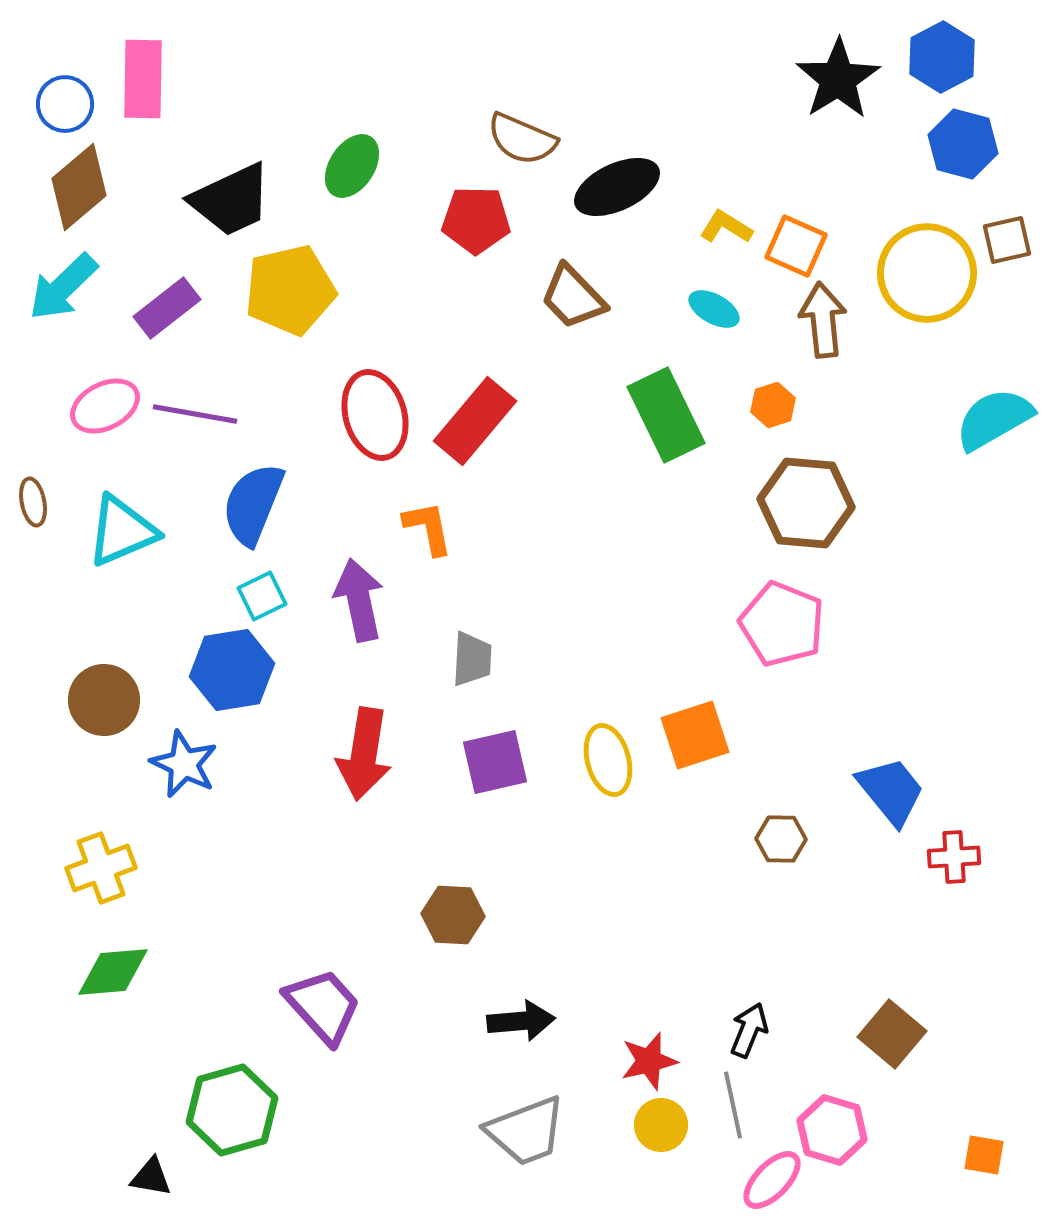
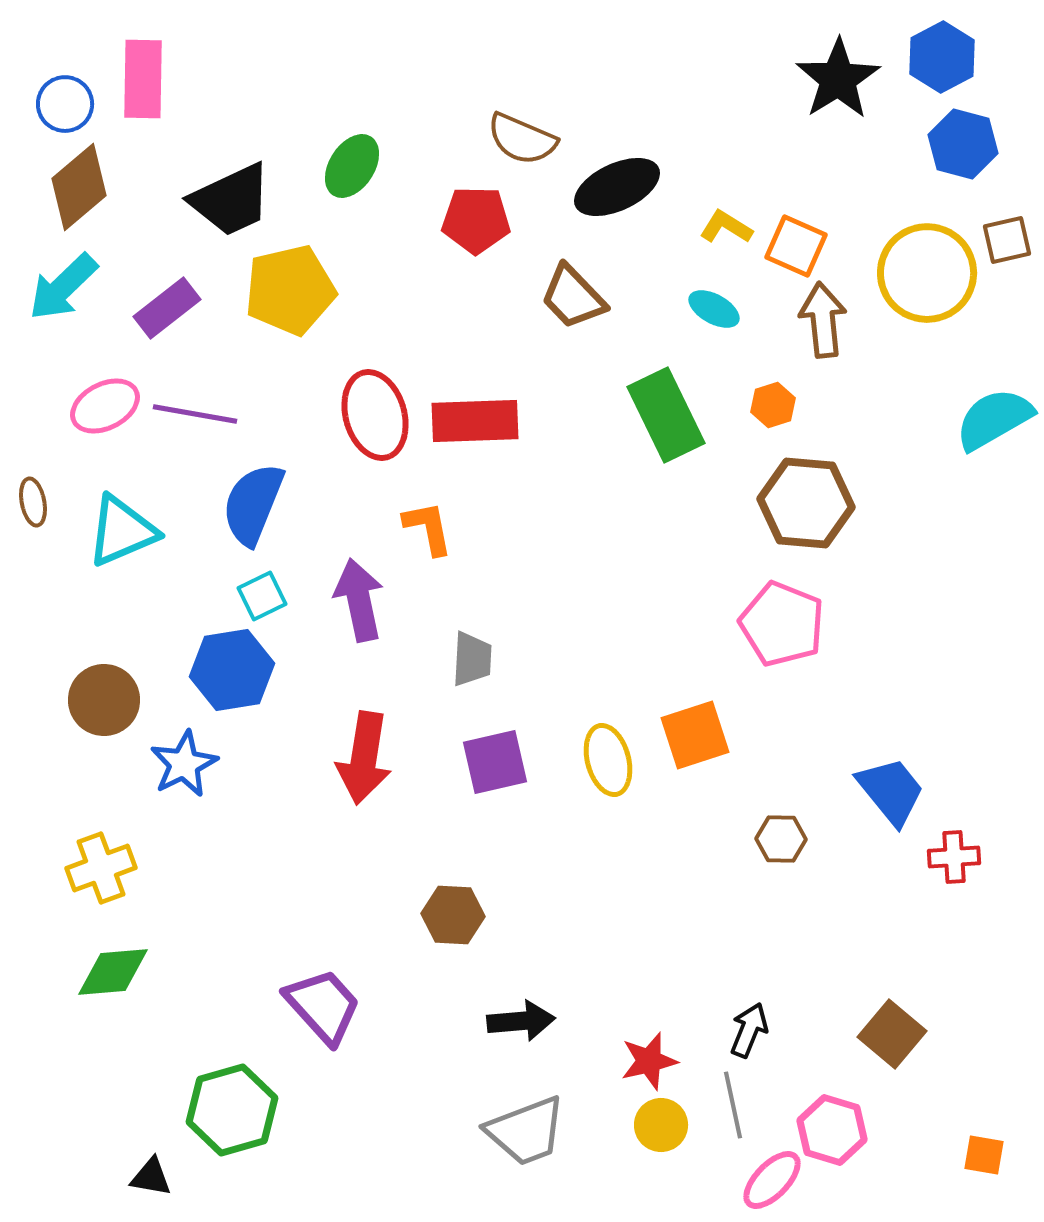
red rectangle at (475, 421): rotated 48 degrees clockwise
red arrow at (364, 754): moved 4 px down
blue star at (184, 764): rotated 20 degrees clockwise
